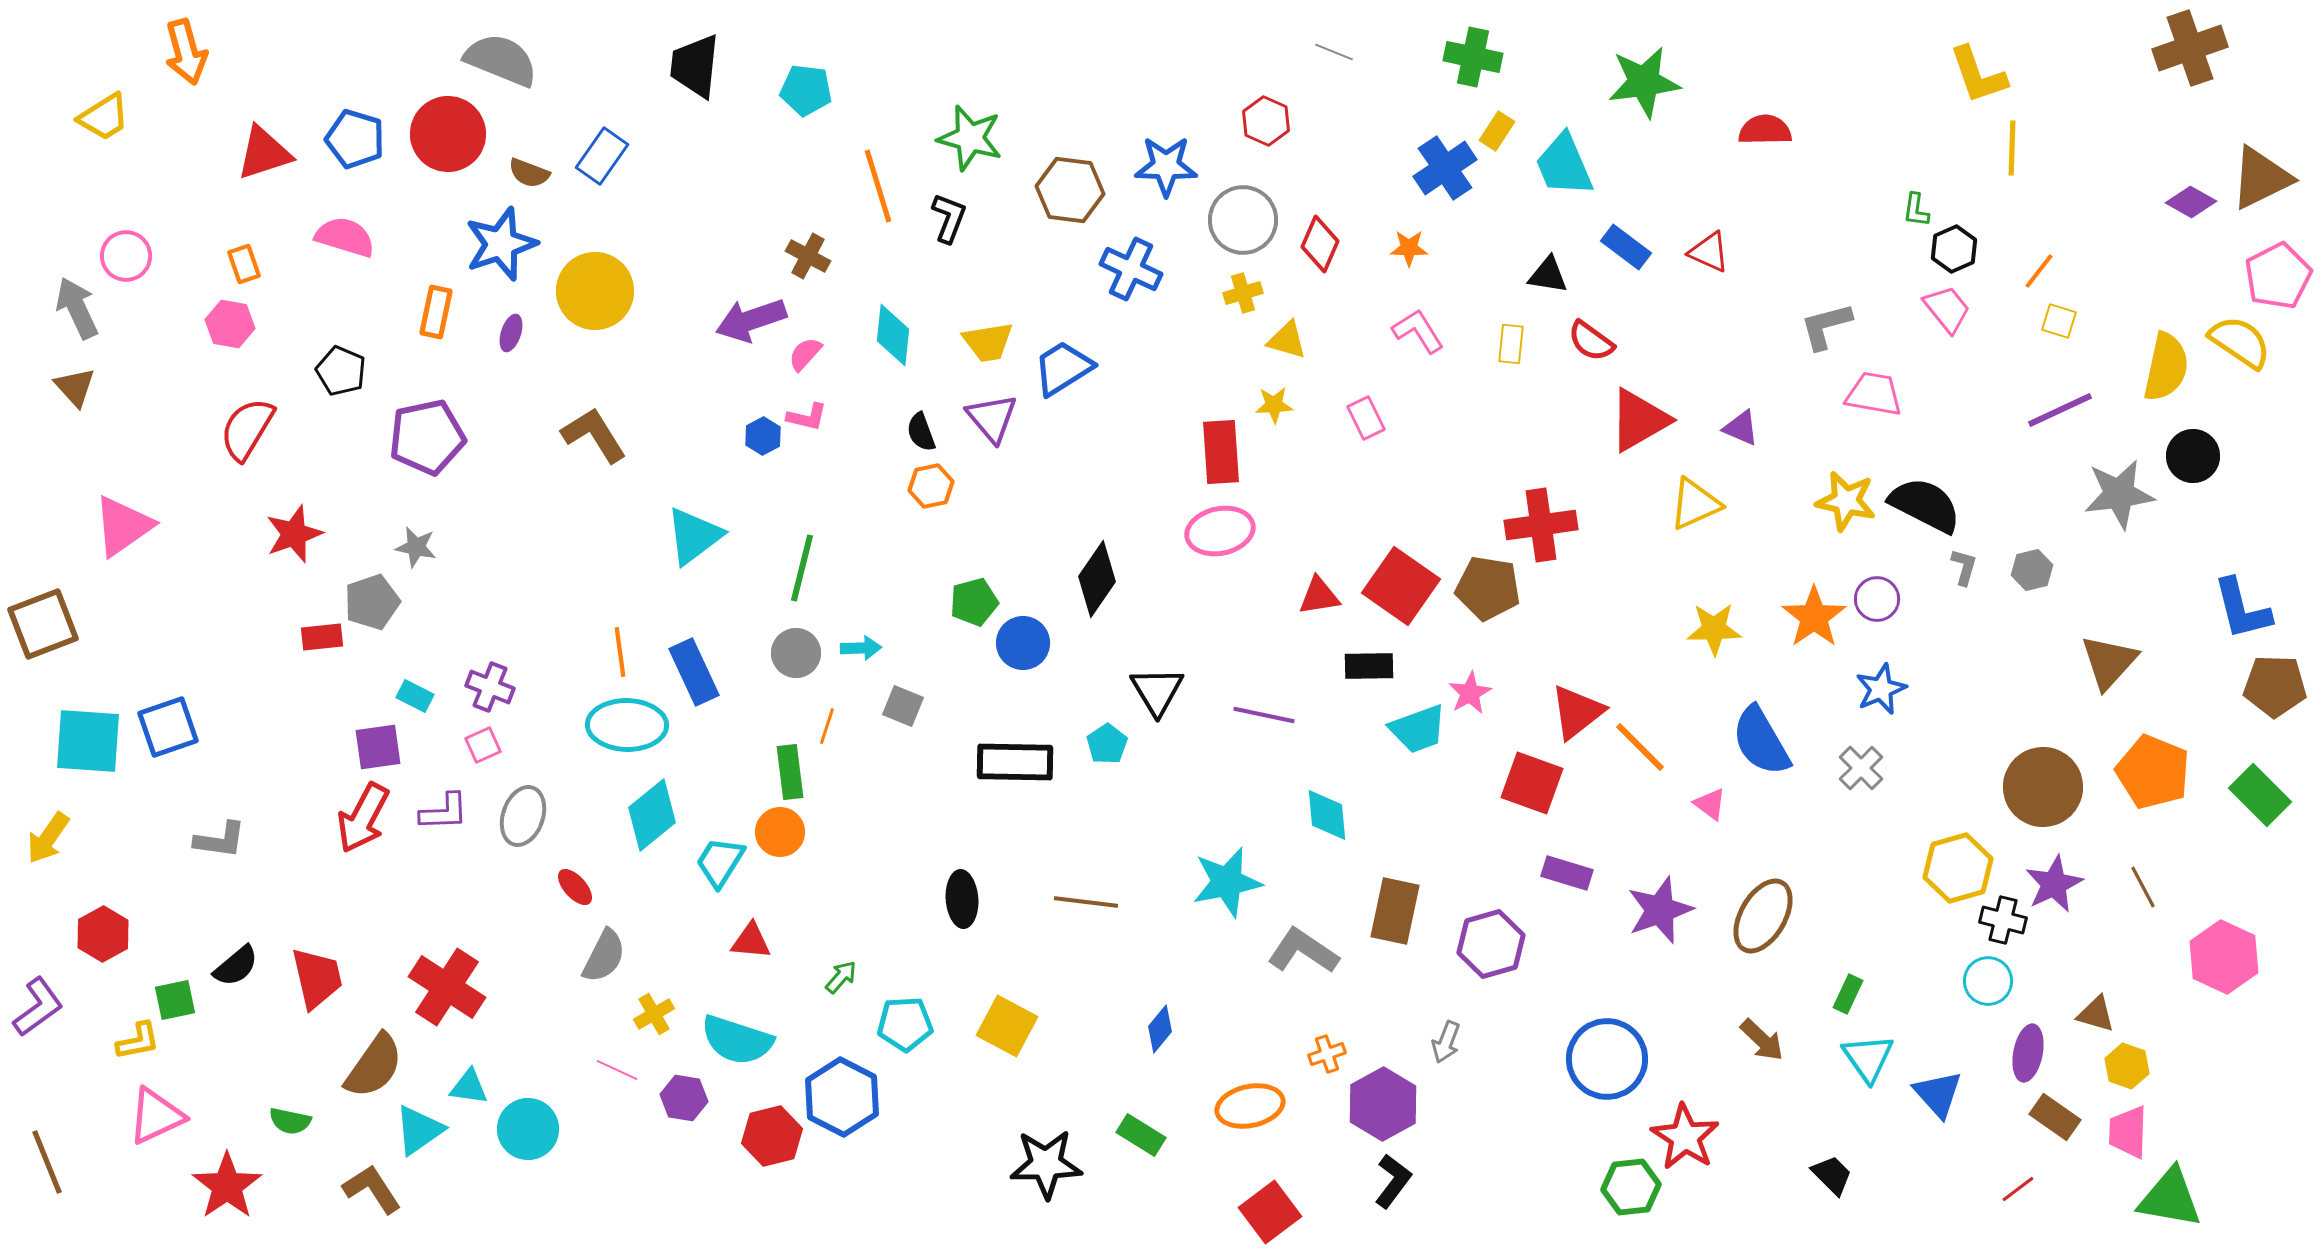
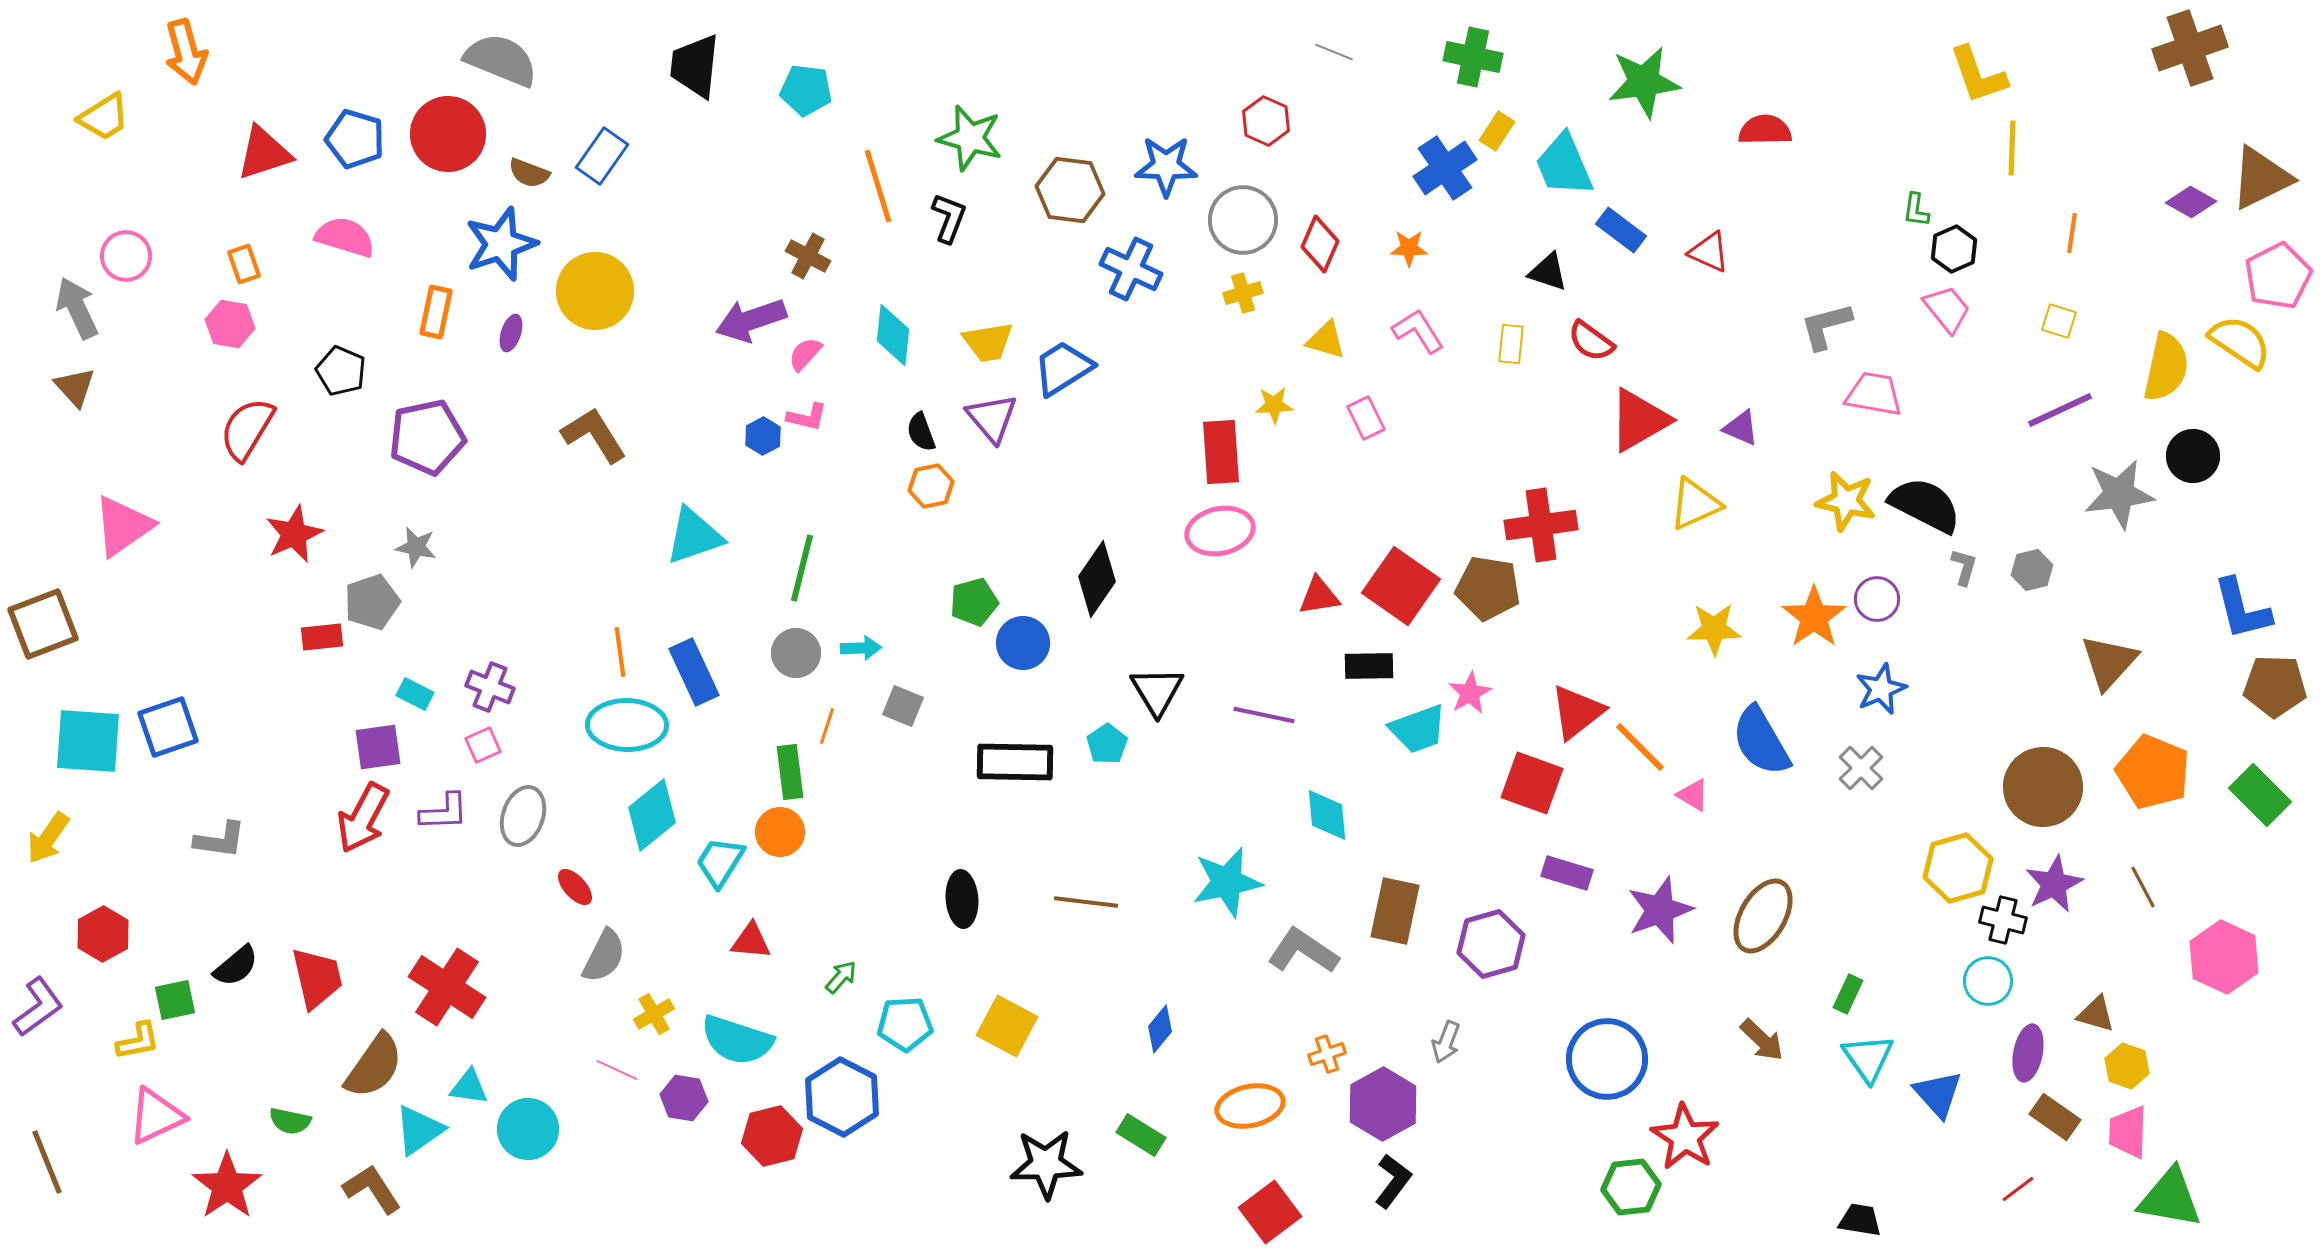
blue rectangle at (1626, 247): moved 5 px left, 17 px up
orange line at (2039, 271): moved 33 px right, 38 px up; rotated 30 degrees counterclockwise
black triangle at (1548, 275): moved 3 px up; rotated 9 degrees clockwise
yellow triangle at (1287, 340): moved 39 px right
red star at (294, 534): rotated 4 degrees counterclockwise
cyan triangle at (694, 536): rotated 18 degrees clockwise
cyan rectangle at (415, 696): moved 2 px up
pink triangle at (1710, 804): moved 17 px left, 9 px up; rotated 6 degrees counterclockwise
black trapezoid at (1832, 1175): moved 28 px right, 45 px down; rotated 36 degrees counterclockwise
